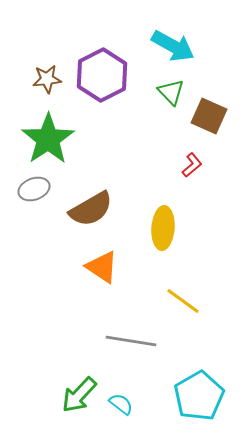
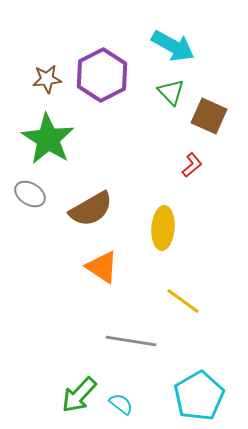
green star: rotated 6 degrees counterclockwise
gray ellipse: moved 4 px left, 5 px down; rotated 52 degrees clockwise
